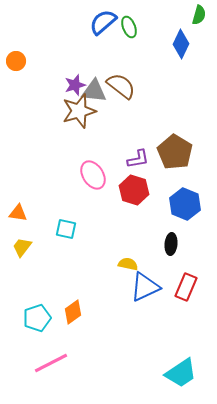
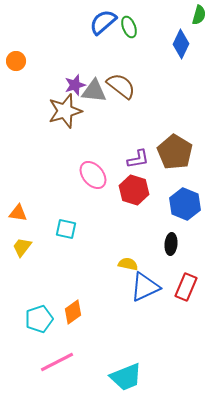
brown star: moved 14 px left
pink ellipse: rotated 8 degrees counterclockwise
cyan pentagon: moved 2 px right, 1 px down
pink line: moved 6 px right, 1 px up
cyan trapezoid: moved 55 px left, 4 px down; rotated 12 degrees clockwise
